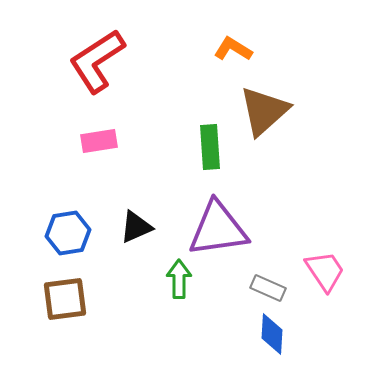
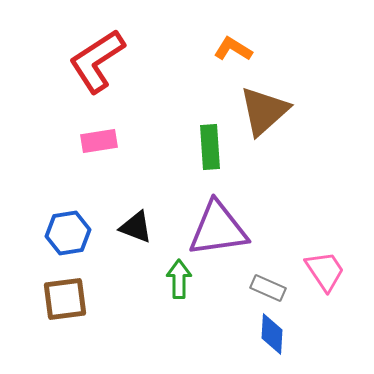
black triangle: rotated 45 degrees clockwise
